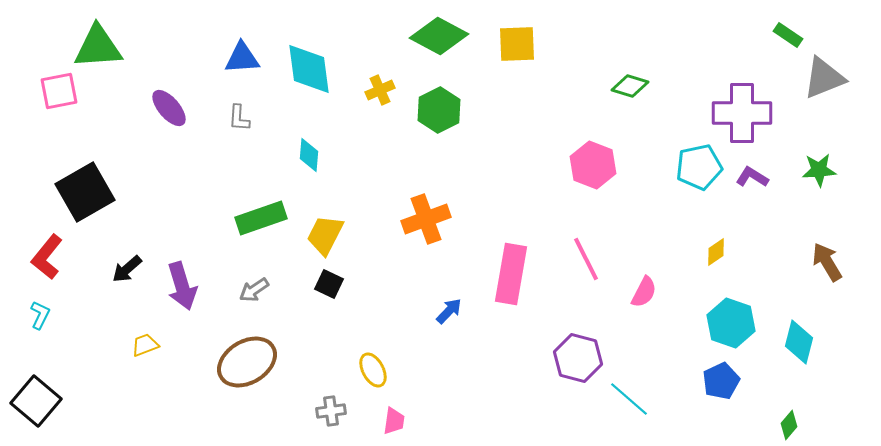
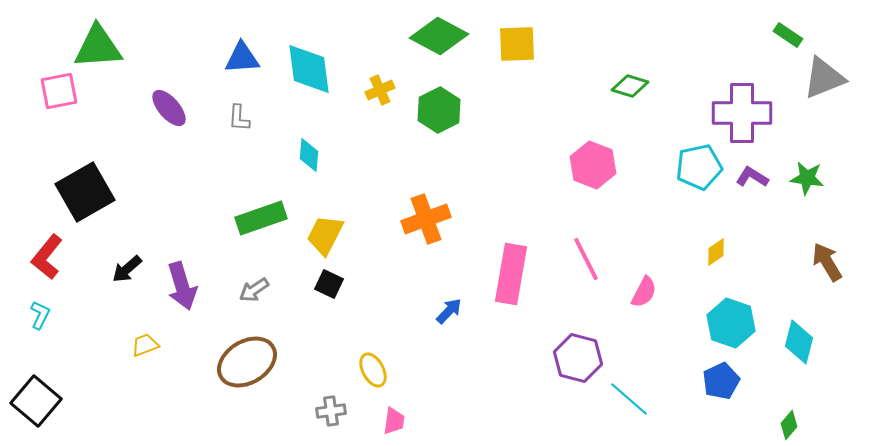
green star at (819, 170): moved 12 px left, 8 px down; rotated 12 degrees clockwise
